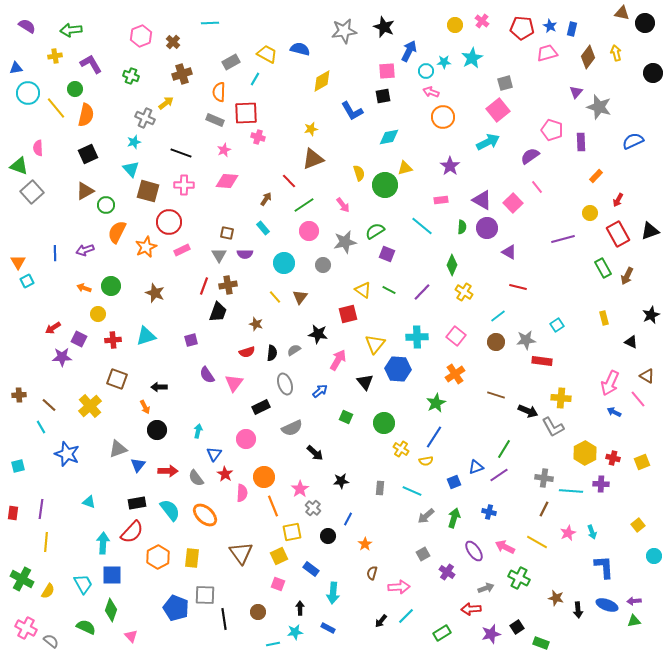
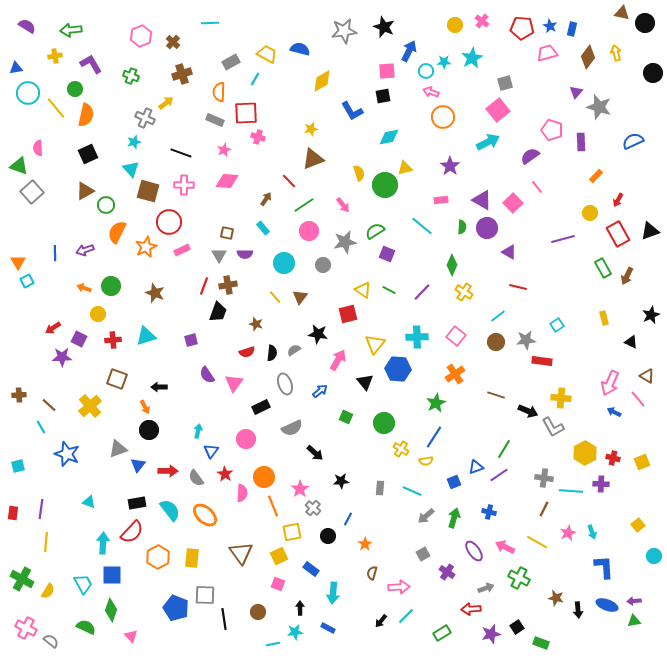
black circle at (157, 430): moved 8 px left
blue triangle at (214, 454): moved 3 px left, 3 px up
